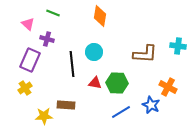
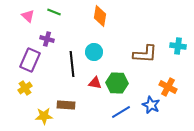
green line: moved 1 px right, 1 px up
pink triangle: moved 8 px up
